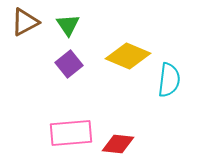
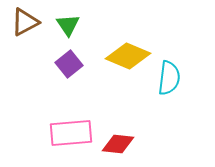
cyan semicircle: moved 2 px up
